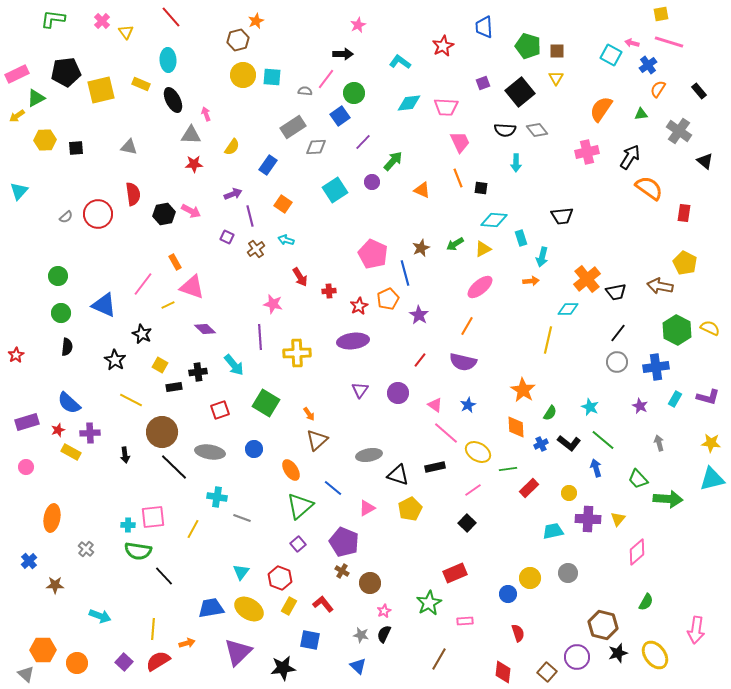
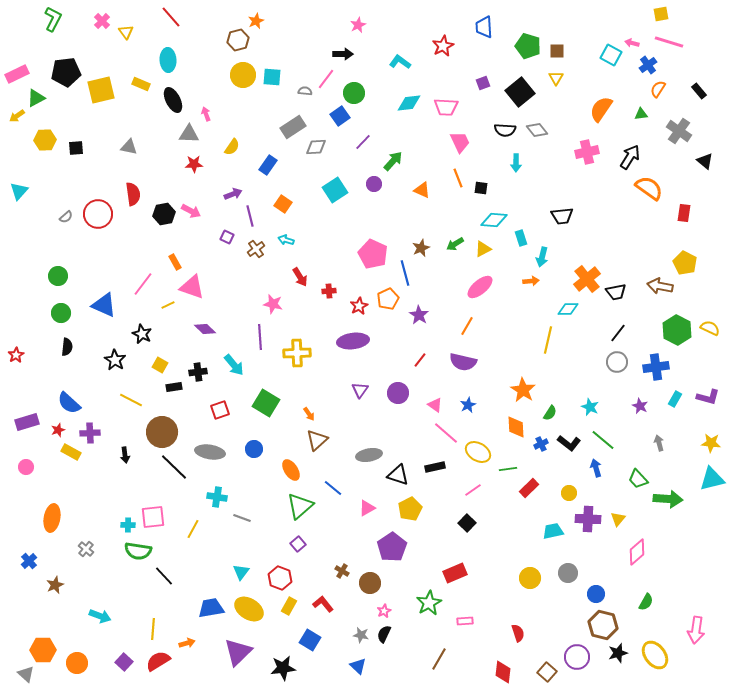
green L-shape at (53, 19): rotated 110 degrees clockwise
gray triangle at (191, 135): moved 2 px left, 1 px up
purple circle at (372, 182): moved 2 px right, 2 px down
purple pentagon at (344, 542): moved 48 px right, 5 px down; rotated 16 degrees clockwise
brown star at (55, 585): rotated 24 degrees counterclockwise
blue circle at (508, 594): moved 88 px right
blue square at (310, 640): rotated 20 degrees clockwise
